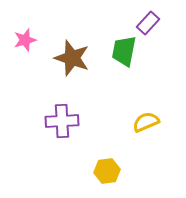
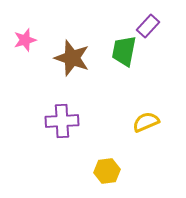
purple rectangle: moved 3 px down
